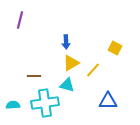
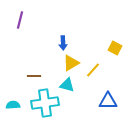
blue arrow: moved 3 px left, 1 px down
